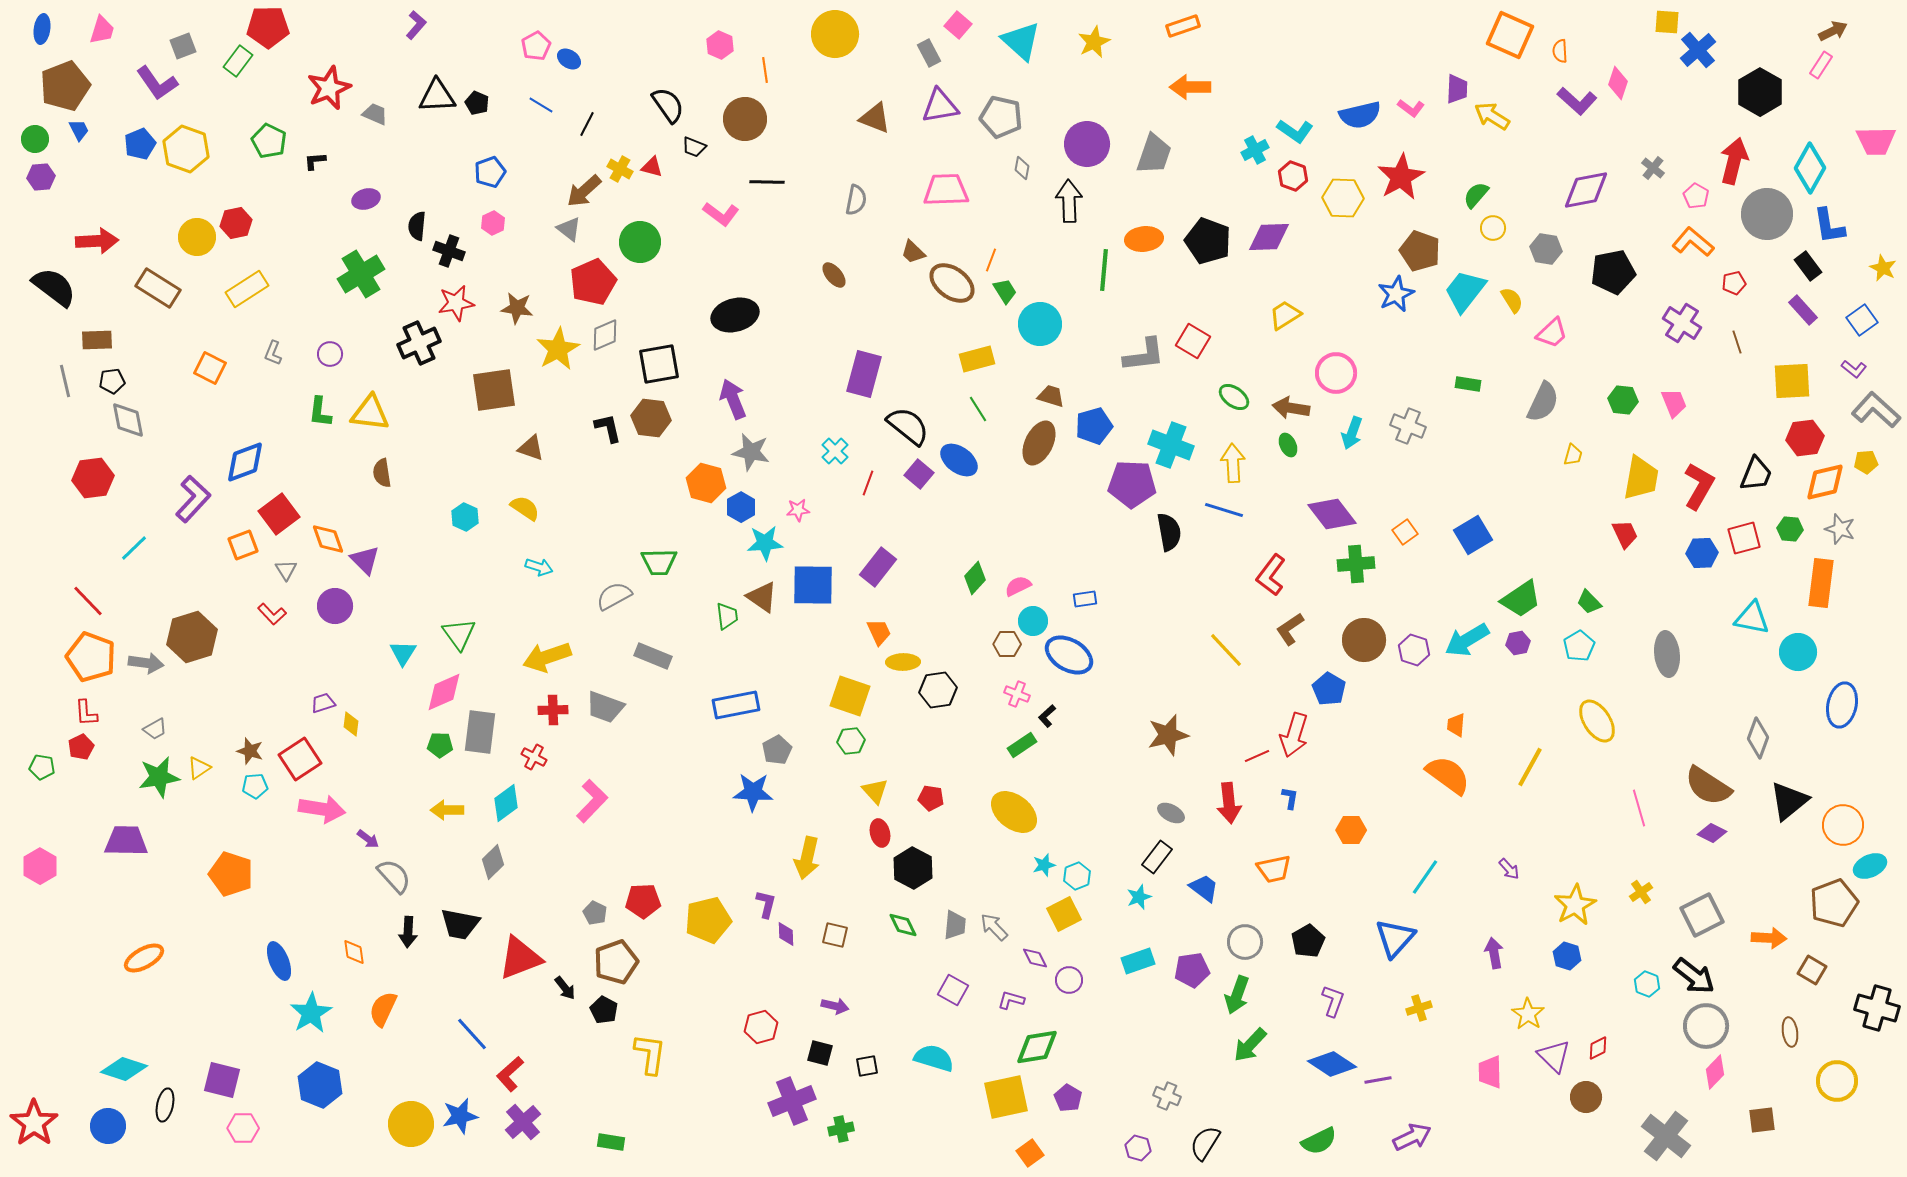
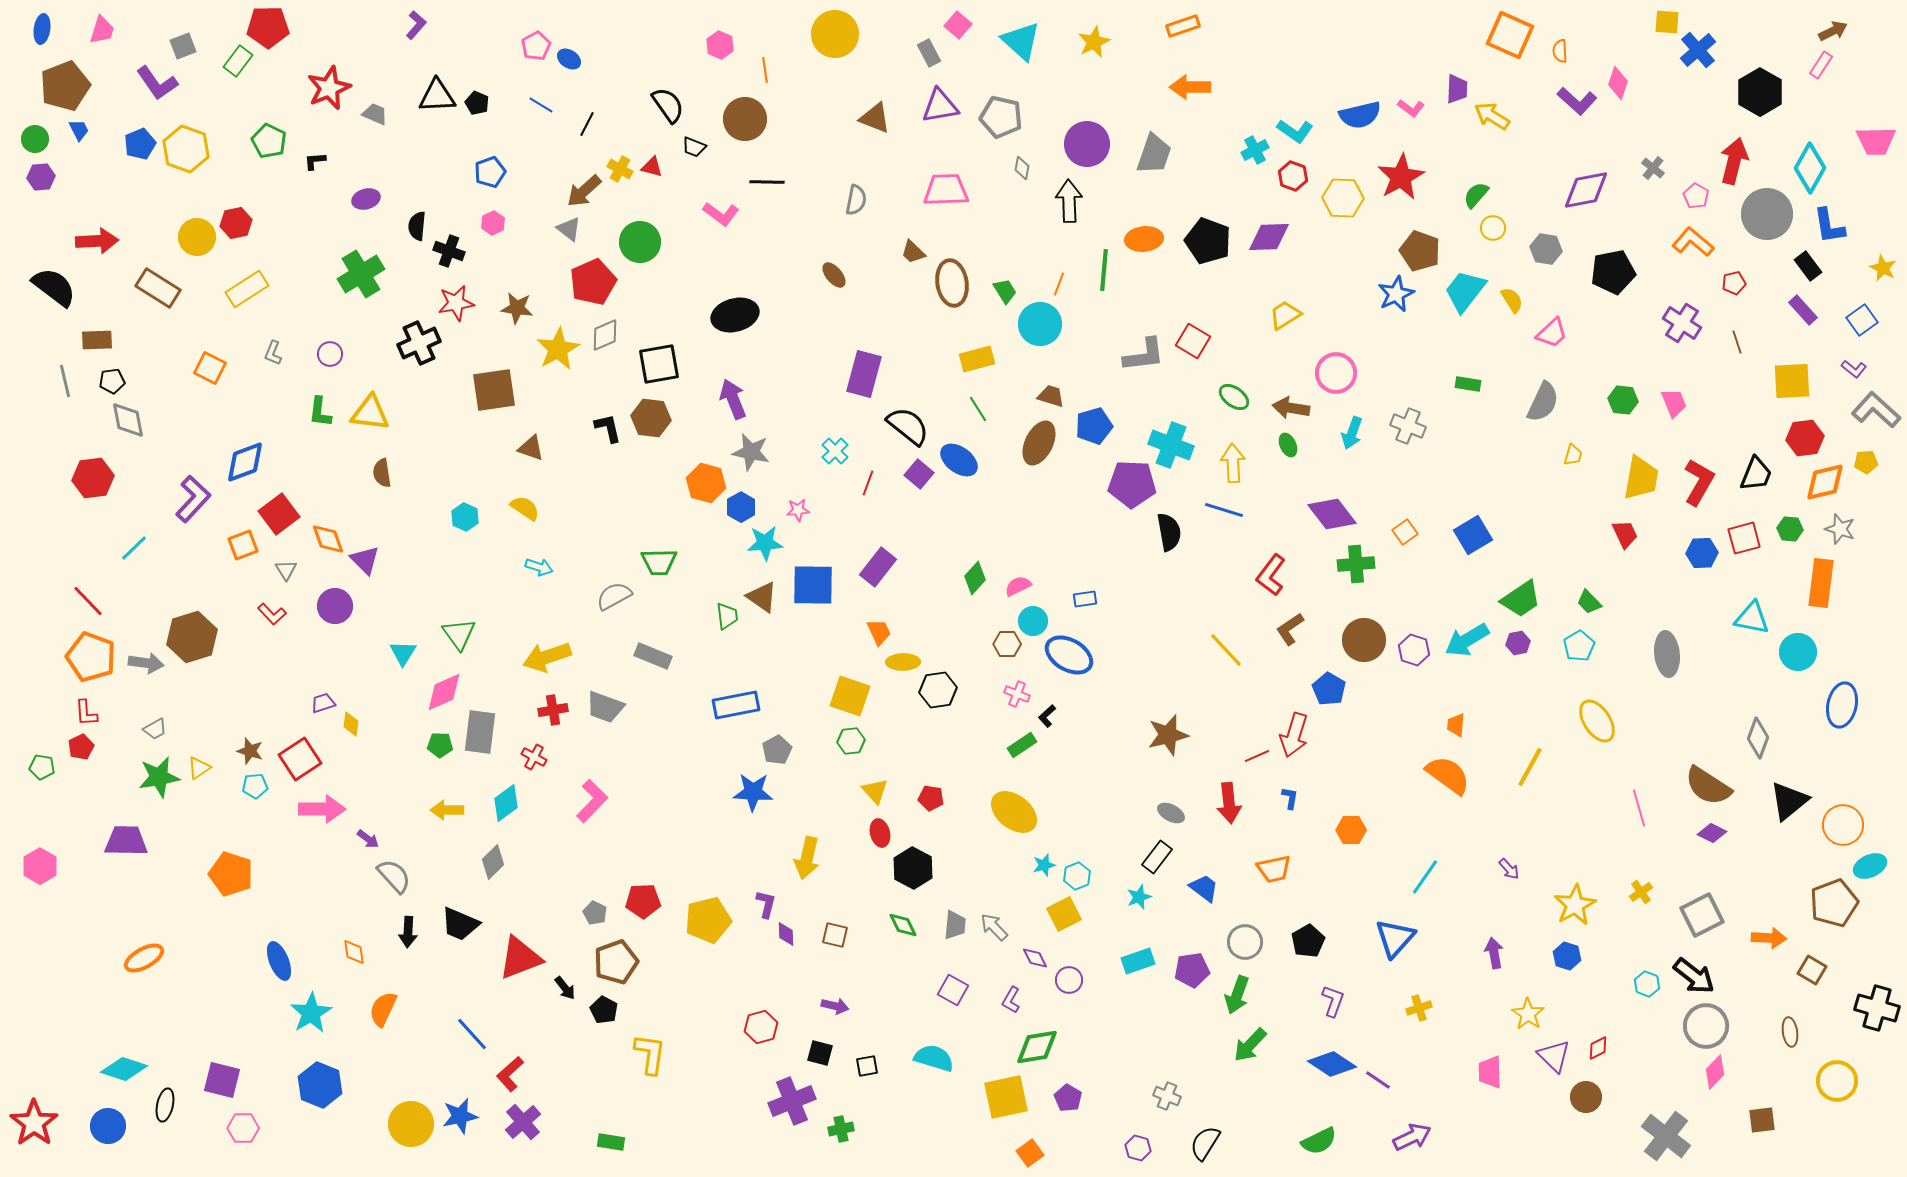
orange line at (991, 260): moved 68 px right, 24 px down
brown ellipse at (952, 283): rotated 45 degrees clockwise
red L-shape at (1699, 486): moved 4 px up
red cross at (553, 710): rotated 8 degrees counterclockwise
pink arrow at (322, 809): rotated 9 degrees counterclockwise
black trapezoid at (460, 924): rotated 12 degrees clockwise
purple L-shape at (1011, 1000): rotated 76 degrees counterclockwise
purple line at (1378, 1080): rotated 44 degrees clockwise
